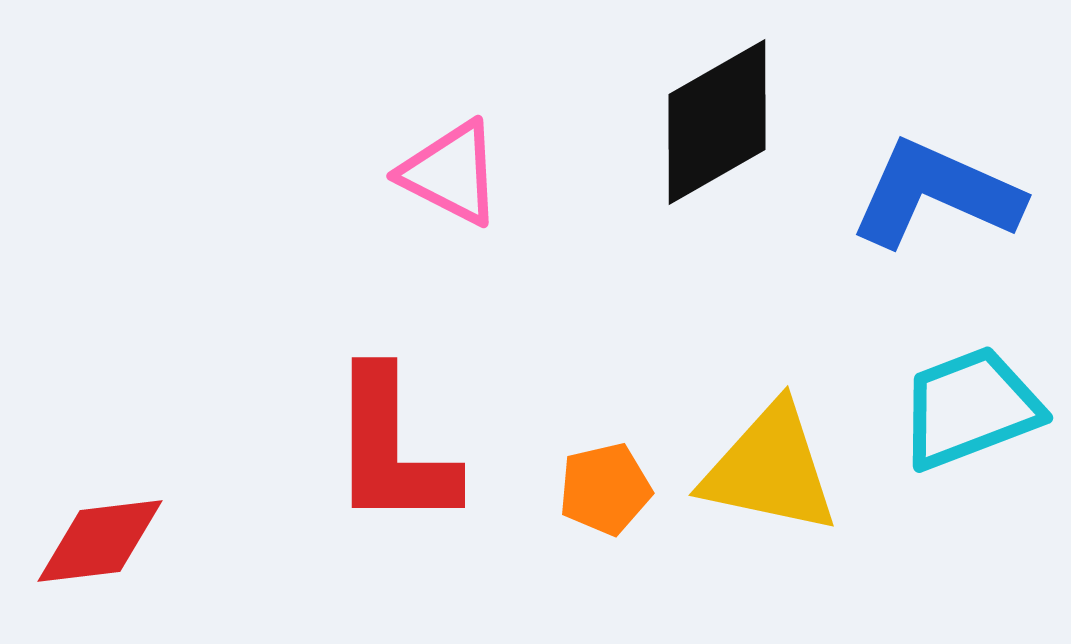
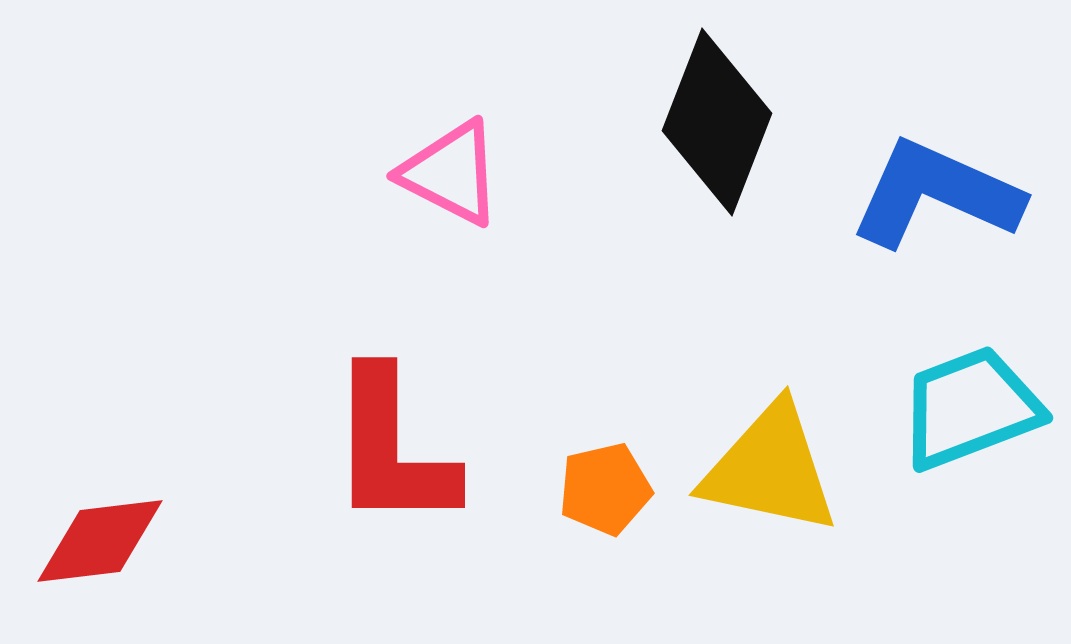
black diamond: rotated 39 degrees counterclockwise
